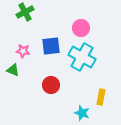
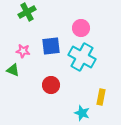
green cross: moved 2 px right
